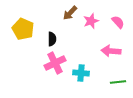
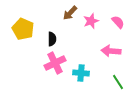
green line: rotated 63 degrees clockwise
